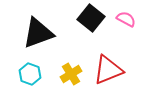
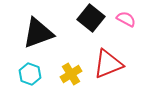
red triangle: moved 6 px up
